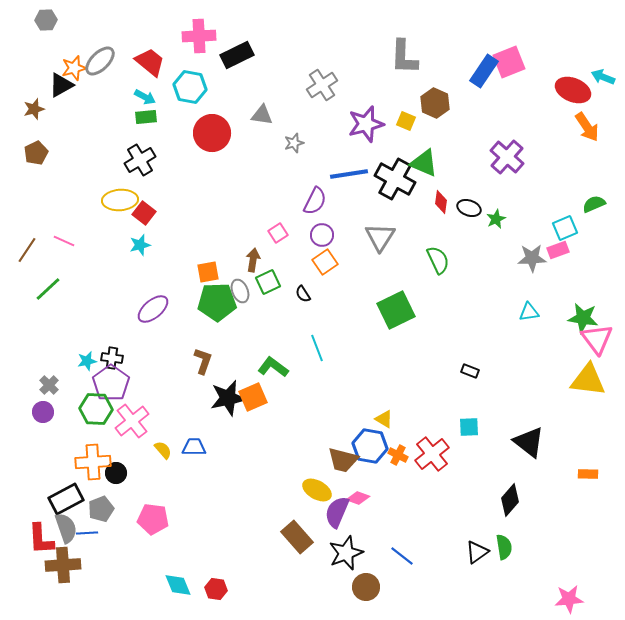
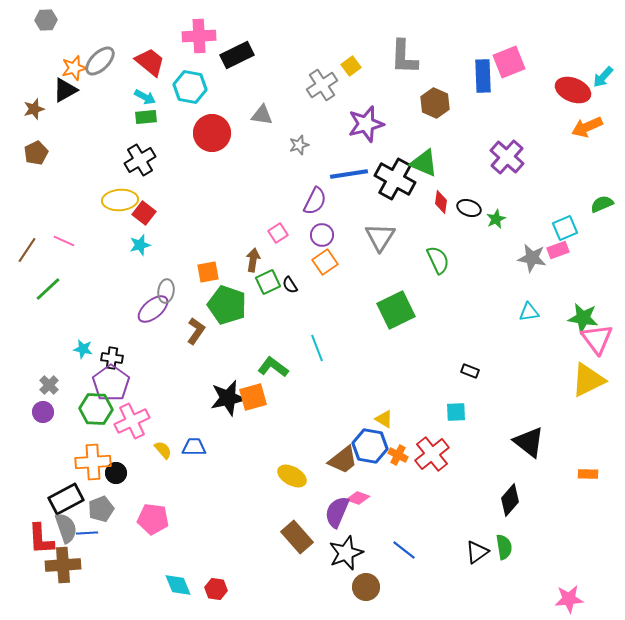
blue rectangle at (484, 71): moved 1 px left, 5 px down; rotated 36 degrees counterclockwise
cyan arrow at (603, 77): rotated 70 degrees counterclockwise
black triangle at (61, 85): moved 4 px right, 5 px down
yellow square at (406, 121): moved 55 px left, 55 px up; rotated 30 degrees clockwise
orange arrow at (587, 127): rotated 100 degrees clockwise
gray star at (294, 143): moved 5 px right, 2 px down
green semicircle at (594, 204): moved 8 px right
gray star at (532, 258): rotated 12 degrees clockwise
gray ellipse at (240, 291): moved 74 px left; rotated 30 degrees clockwise
black semicircle at (303, 294): moved 13 px left, 9 px up
green pentagon at (217, 302): moved 10 px right, 3 px down; rotated 21 degrees clockwise
cyan star at (87, 361): moved 4 px left, 12 px up; rotated 24 degrees clockwise
brown L-shape at (203, 361): moved 7 px left, 30 px up; rotated 16 degrees clockwise
yellow triangle at (588, 380): rotated 33 degrees counterclockwise
orange square at (253, 397): rotated 8 degrees clockwise
pink cross at (132, 421): rotated 12 degrees clockwise
cyan square at (469, 427): moved 13 px left, 15 px up
brown trapezoid at (343, 460): rotated 52 degrees counterclockwise
yellow ellipse at (317, 490): moved 25 px left, 14 px up
blue line at (402, 556): moved 2 px right, 6 px up
